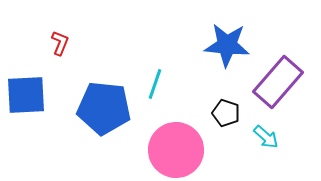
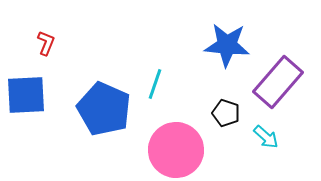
red L-shape: moved 14 px left
blue pentagon: moved 1 px down; rotated 18 degrees clockwise
